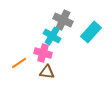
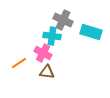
cyan rectangle: rotated 65 degrees clockwise
cyan cross: rotated 24 degrees counterclockwise
pink cross: rotated 12 degrees clockwise
